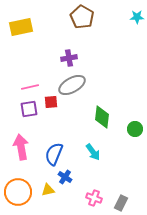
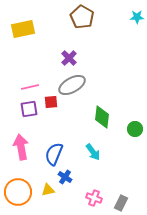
yellow rectangle: moved 2 px right, 2 px down
purple cross: rotated 35 degrees counterclockwise
